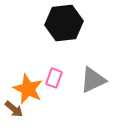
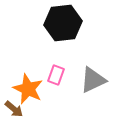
black hexagon: moved 1 px left
pink rectangle: moved 2 px right, 3 px up
